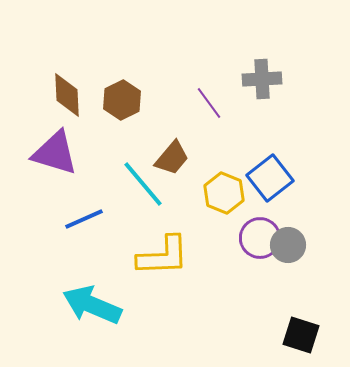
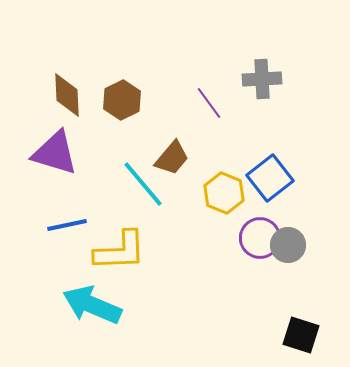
blue line: moved 17 px left, 6 px down; rotated 12 degrees clockwise
yellow L-shape: moved 43 px left, 5 px up
